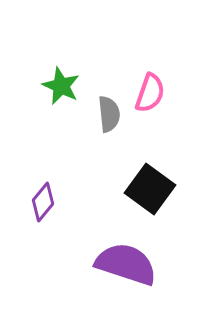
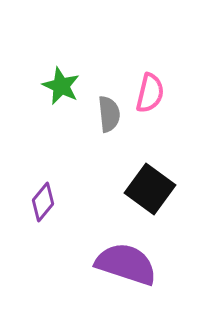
pink semicircle: rotated 6 degrees counterclockwise
